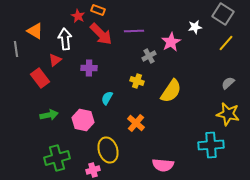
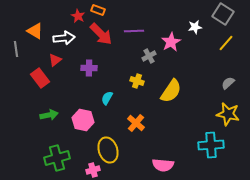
white arrow: moved 1 px left, 1 px up; rotated 90 degrees clockwise
